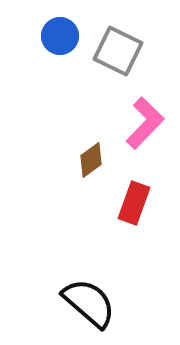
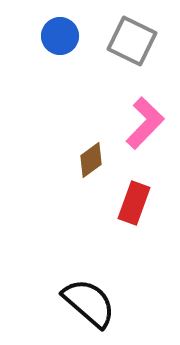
gray square: moved 14 px right, 10 px up
